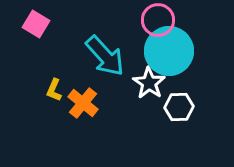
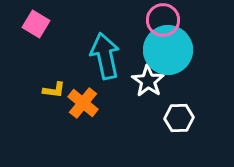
pink circle: moved 5 px right
cyan circle: moved 1 px left, 1 px up
cyan arrow: rotated 150 degrees counterclockwise
white star: moved 1 px left, 2 px up
yellow L-shape: rotated 105 degrees counterclockwise
white hexagon: moved 11 px down
